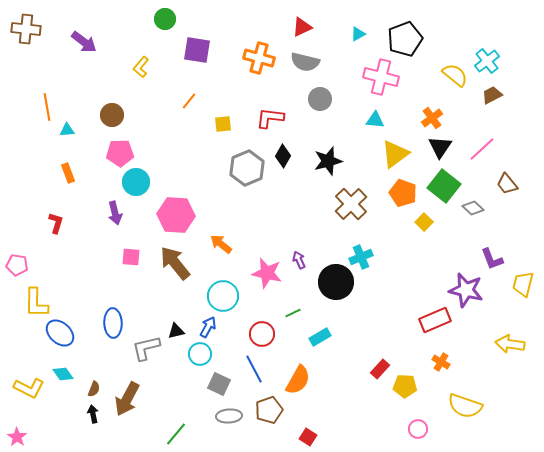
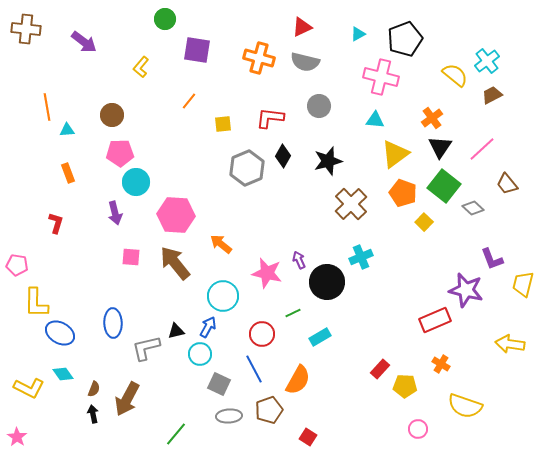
gray circle at (320, 99): moved 1 px left, 7 px down
black circle at (336, 282): moved 9 px left
blue ellipse at (60, 333): rotated 12 degrees counterclockwise
orange cross at (441, 362): moved 2 px down
